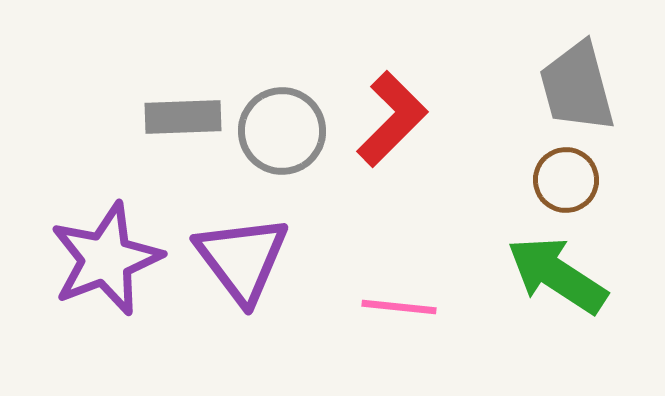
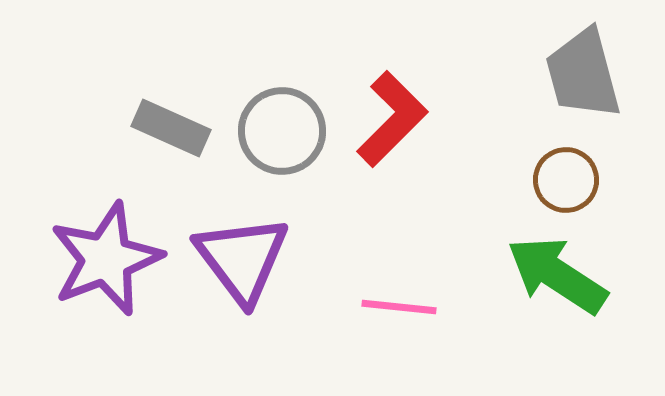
gray trapezoid: moved 6 px right, 13 px up
gray rectangle: moved 12 px left, 11 px down; rotated 26 degrees clockwise
